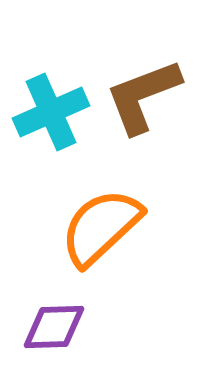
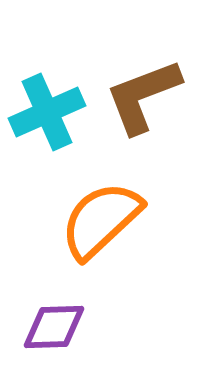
cyan cross: moved 4 px left
orange semicircle: moved 7 px up
